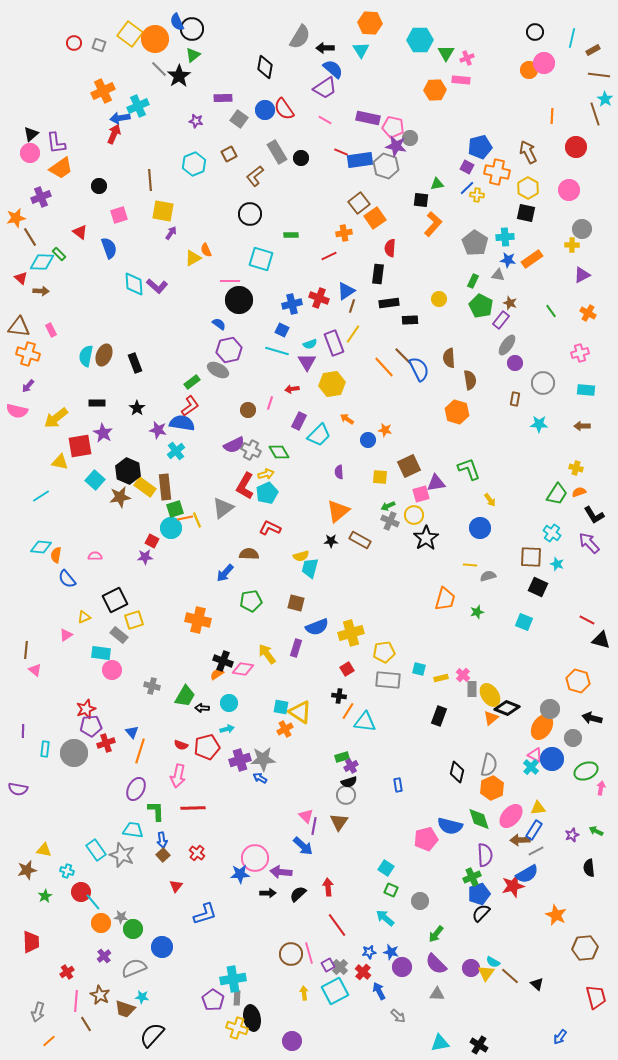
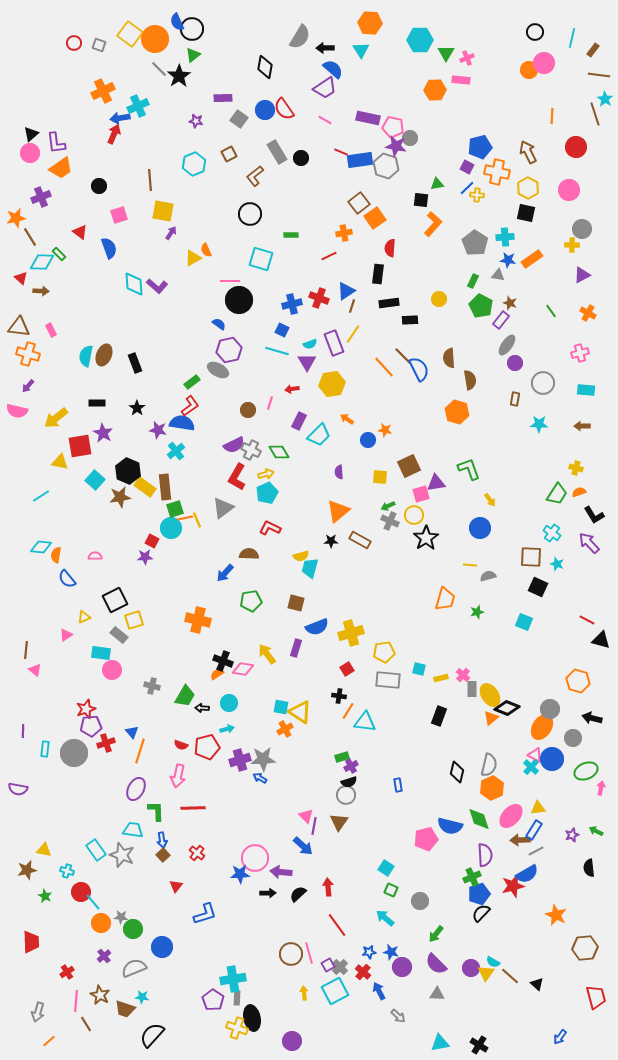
brown rectangle at (593, 50): rotated 24 degrees counterclockwise
red L-shape at (245, 486): moved 8 px left, 9 px up
green star at (45, 896): rotated 16 degrees counterclockwise
